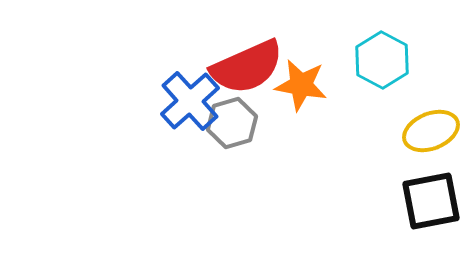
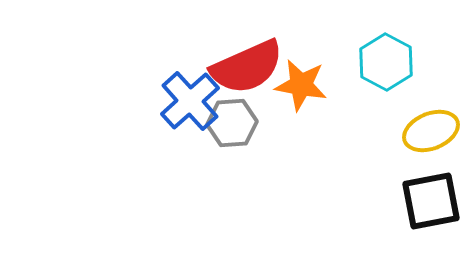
cyan hexagon: moved 4 px right, 2 px down
gray hexagon: rotated 12 degrees clockwise
